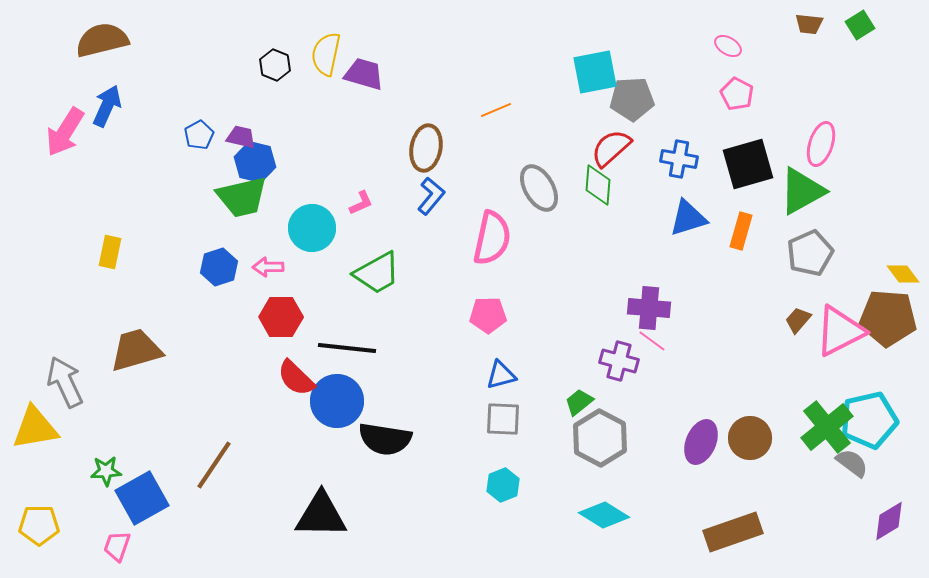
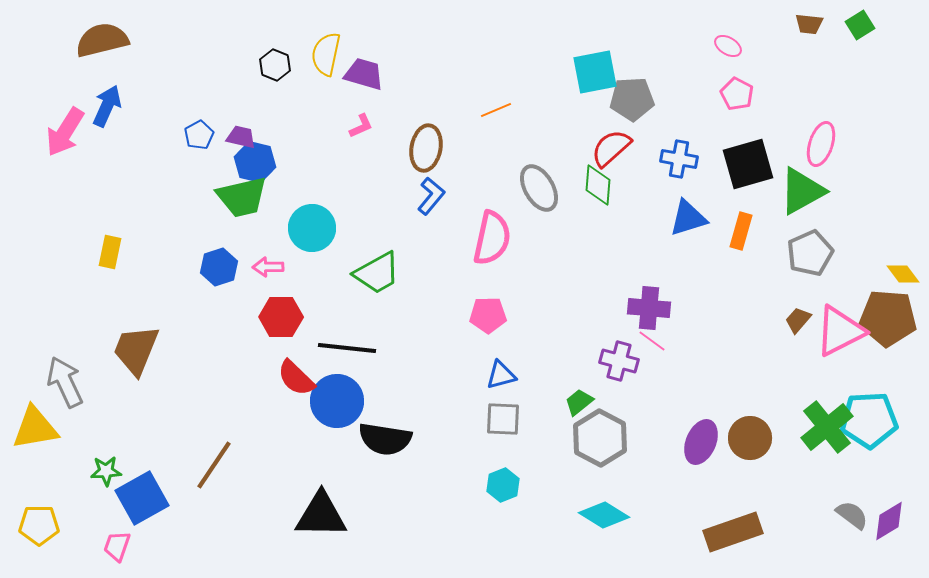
pink L-shape at (361, 203): moved 77 px up
brown trapezoid at (136, 350): rotated 52 degrees counterclockwise
cyan pentagon at (869, 420): rotated 10 degrees clockwise
gray semicircle at (852, 463): moved 52 px down
